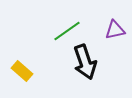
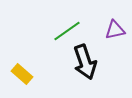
yellow rectangle: moved 3 px down
